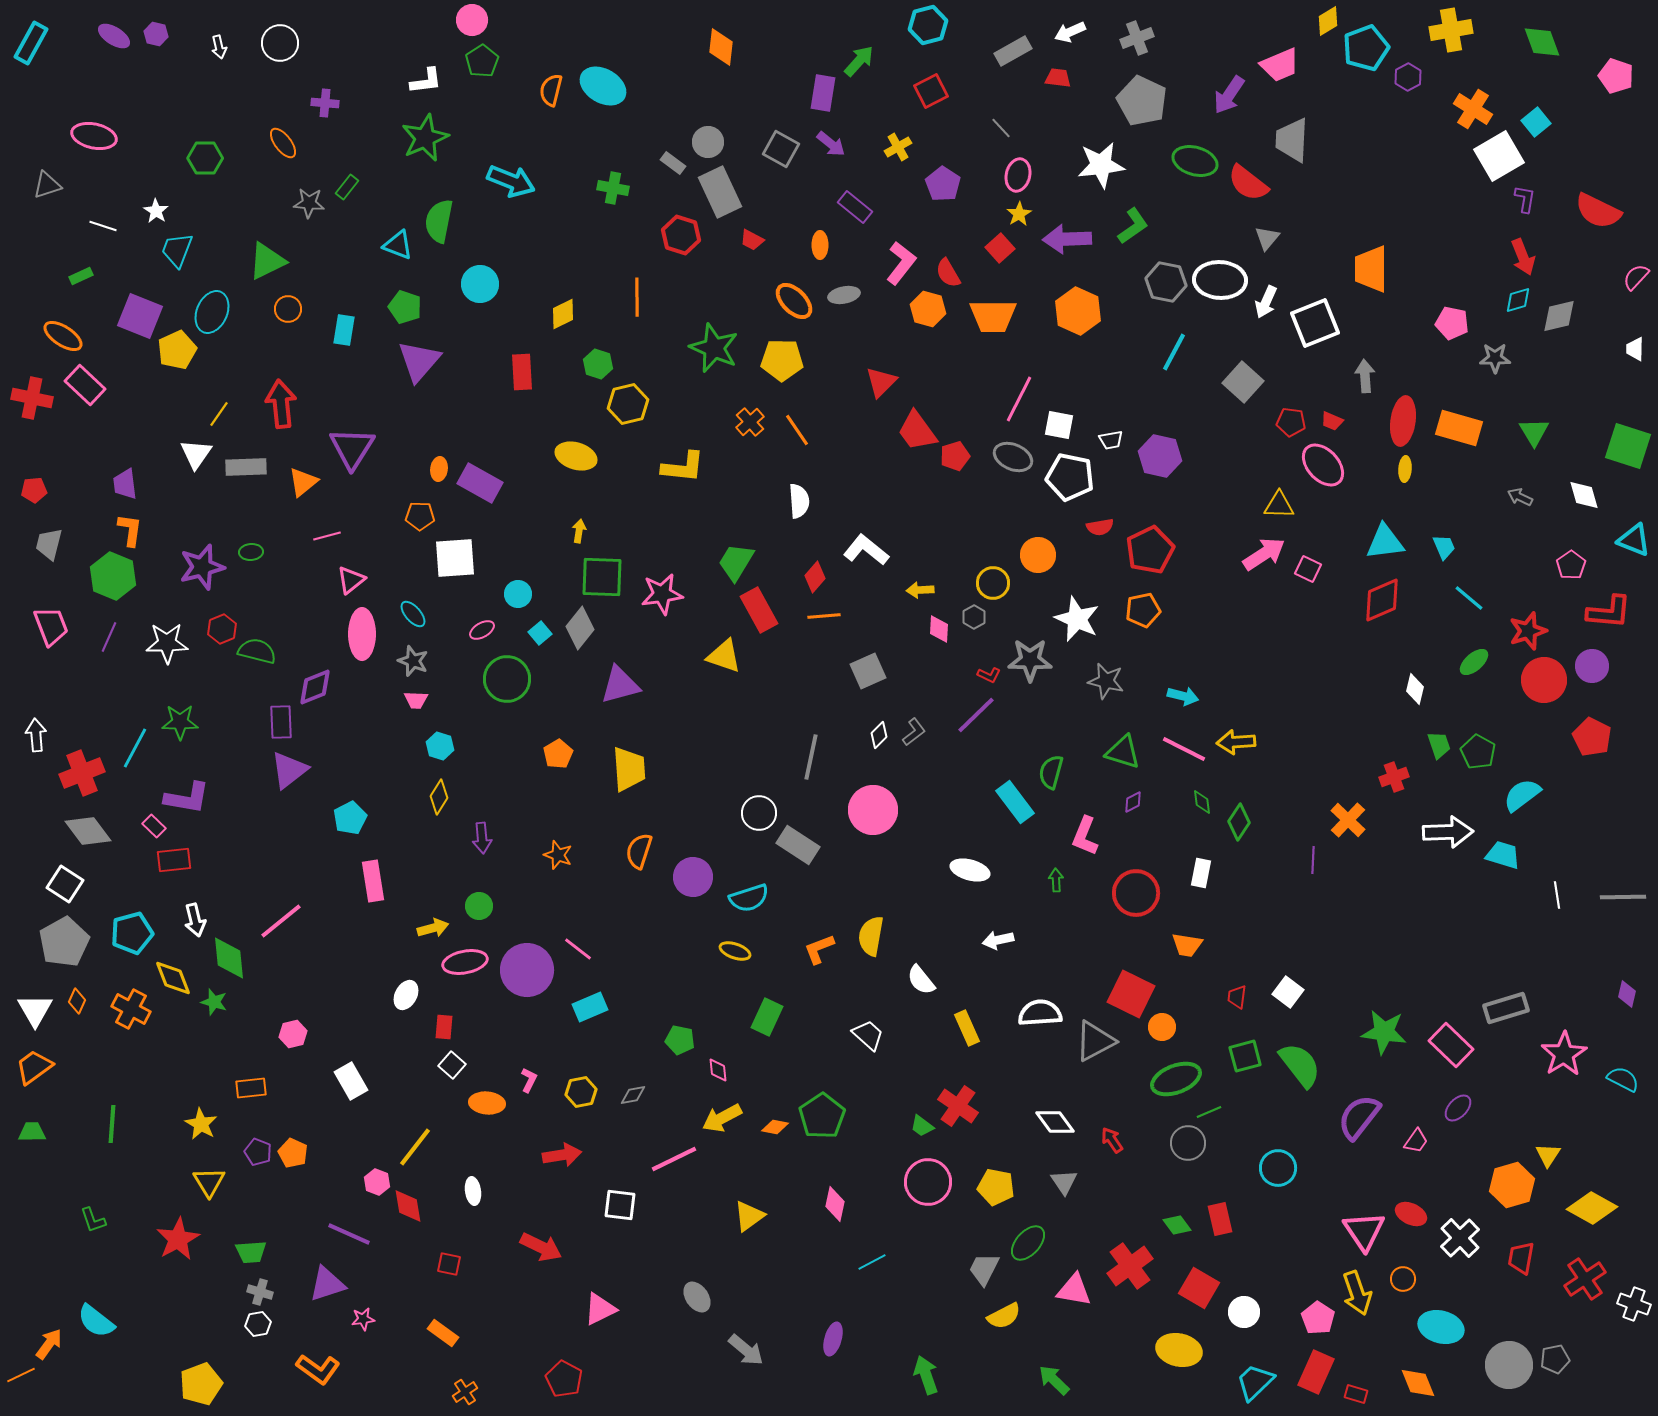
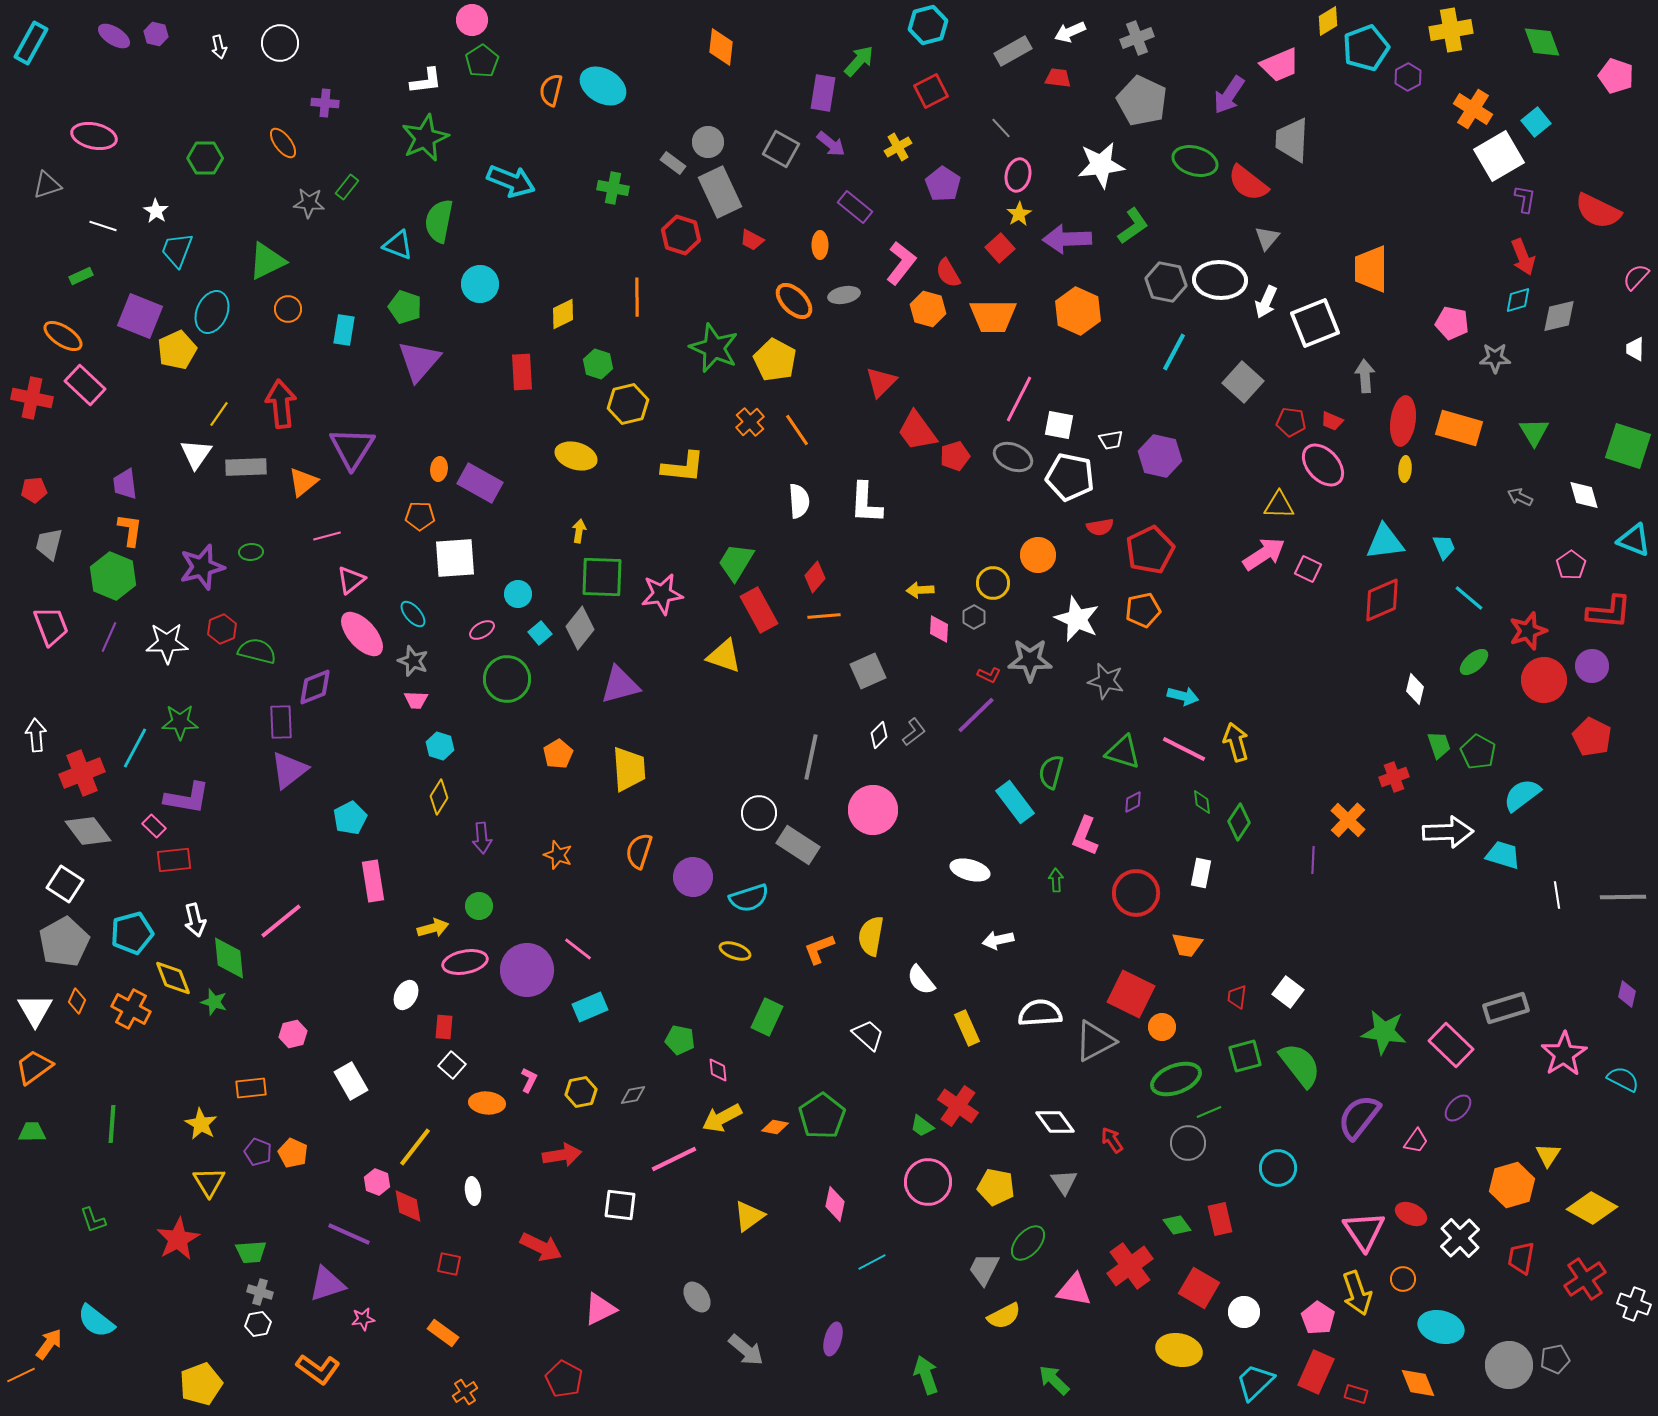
yellow pentagon at (782, 360): moved 7 px left; rotated 27 degrees clockwise
white L-shape at (866, 550): moved 47 px up; rotated 126 degrees counterclockwise
pink ellipse at (362, 634): rotated 42 degrees counterclockwise
yellow arrow at (1236, 742): rotated 78 degrees clockwise
